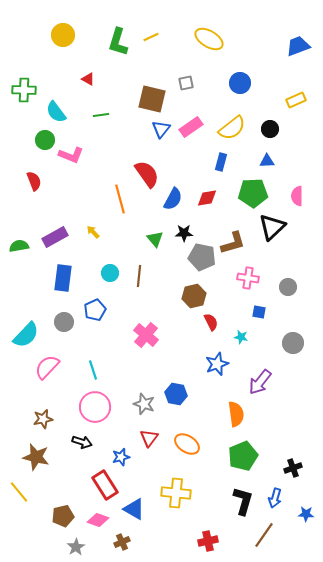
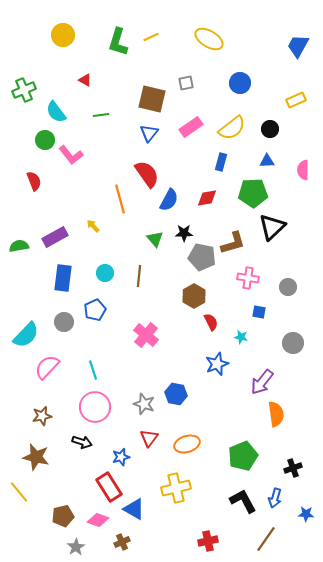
blue trapezoid at (298, 46): rotated 40 degrees counterclockwise
red triangle at (88, 79): moved 3 px left, 1 px down
green cross at (24, 90): rotated 25 degrees counterclockwise
blue triangle at (161, 129): moved 12 px left, 4 px down
pink L-shape at (71, 155): rotated 30 degrees clockwise
pink semicircle at (297, 196): moved 6 px right, 26 px up
blue semicircle at (173, 199): moved 4 px left, 1 px down
yellow arrow at (93, 232): moved 6 px up
cyan circle at (110, 273): moved 5 px left
brown hexagon at (194, 296): rotated 15 degrees counterclockwise
purple arrow at (260, 382): moved 2 px right
orange semicircle at (236, 414): moved 40 px right
brown star at (43, 419): moved 1 px left, 3 px up
orange ellipse at (187, 444): rotated 50 degrees counterclockwise
red rectangle at (105, 485): moved 4 px right, 2 px down
yellow cross at (176, 493): moved 5 px up; rotated 20 degrees counterclockwise
black L-shape at (243, 501): rotated 44 degrees counterclockwise
brown line at (264, 535): moved 2 px right, 4 px down
